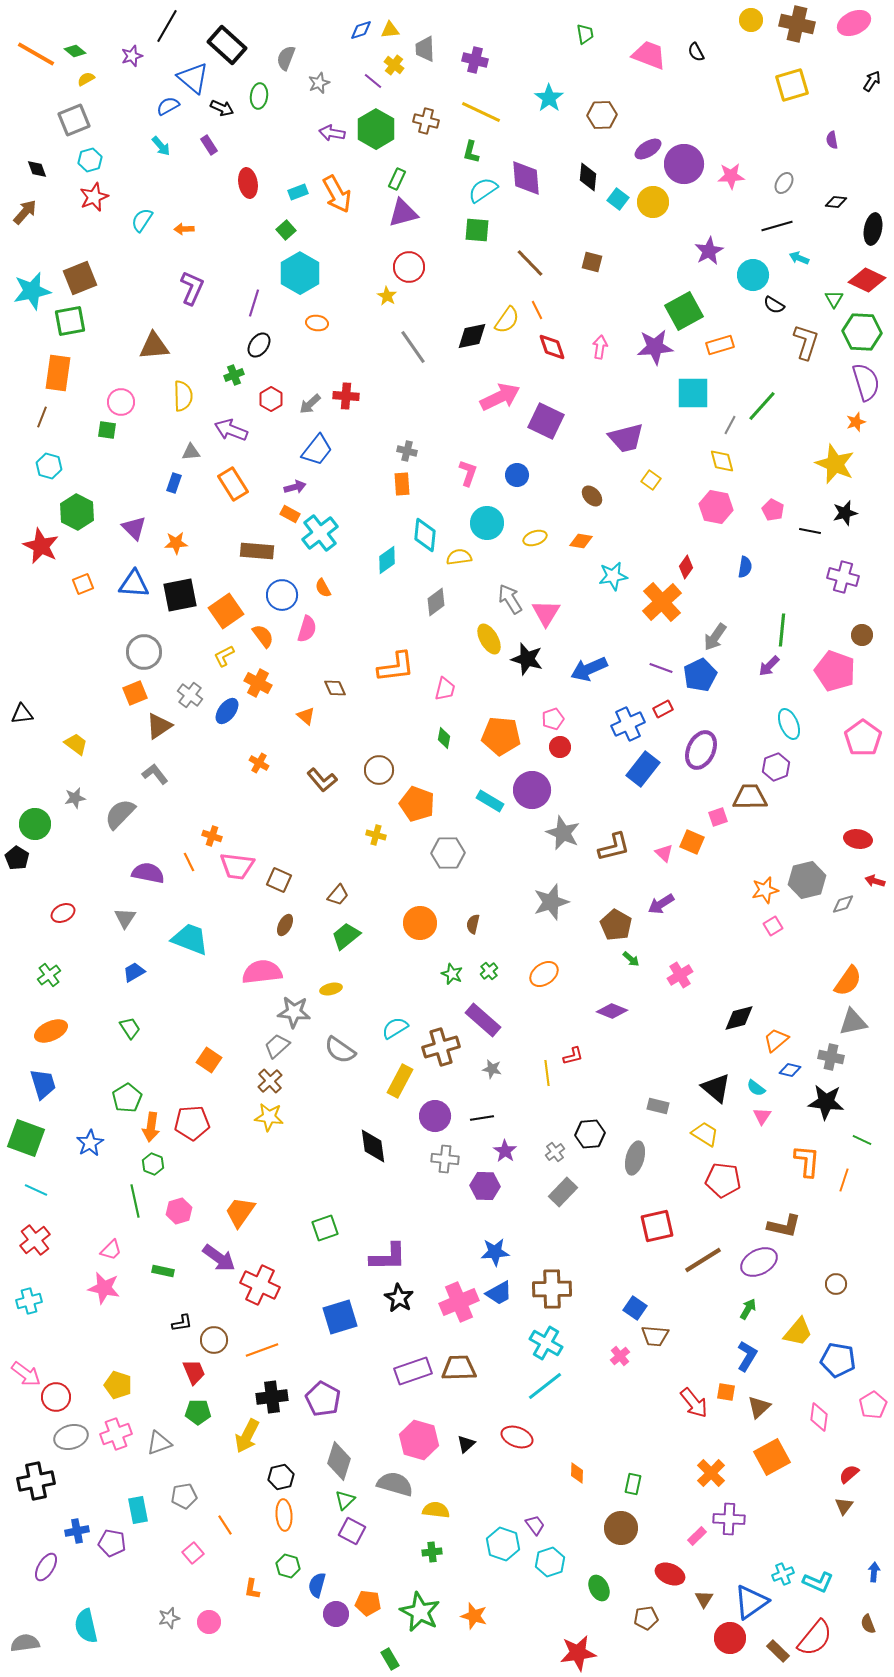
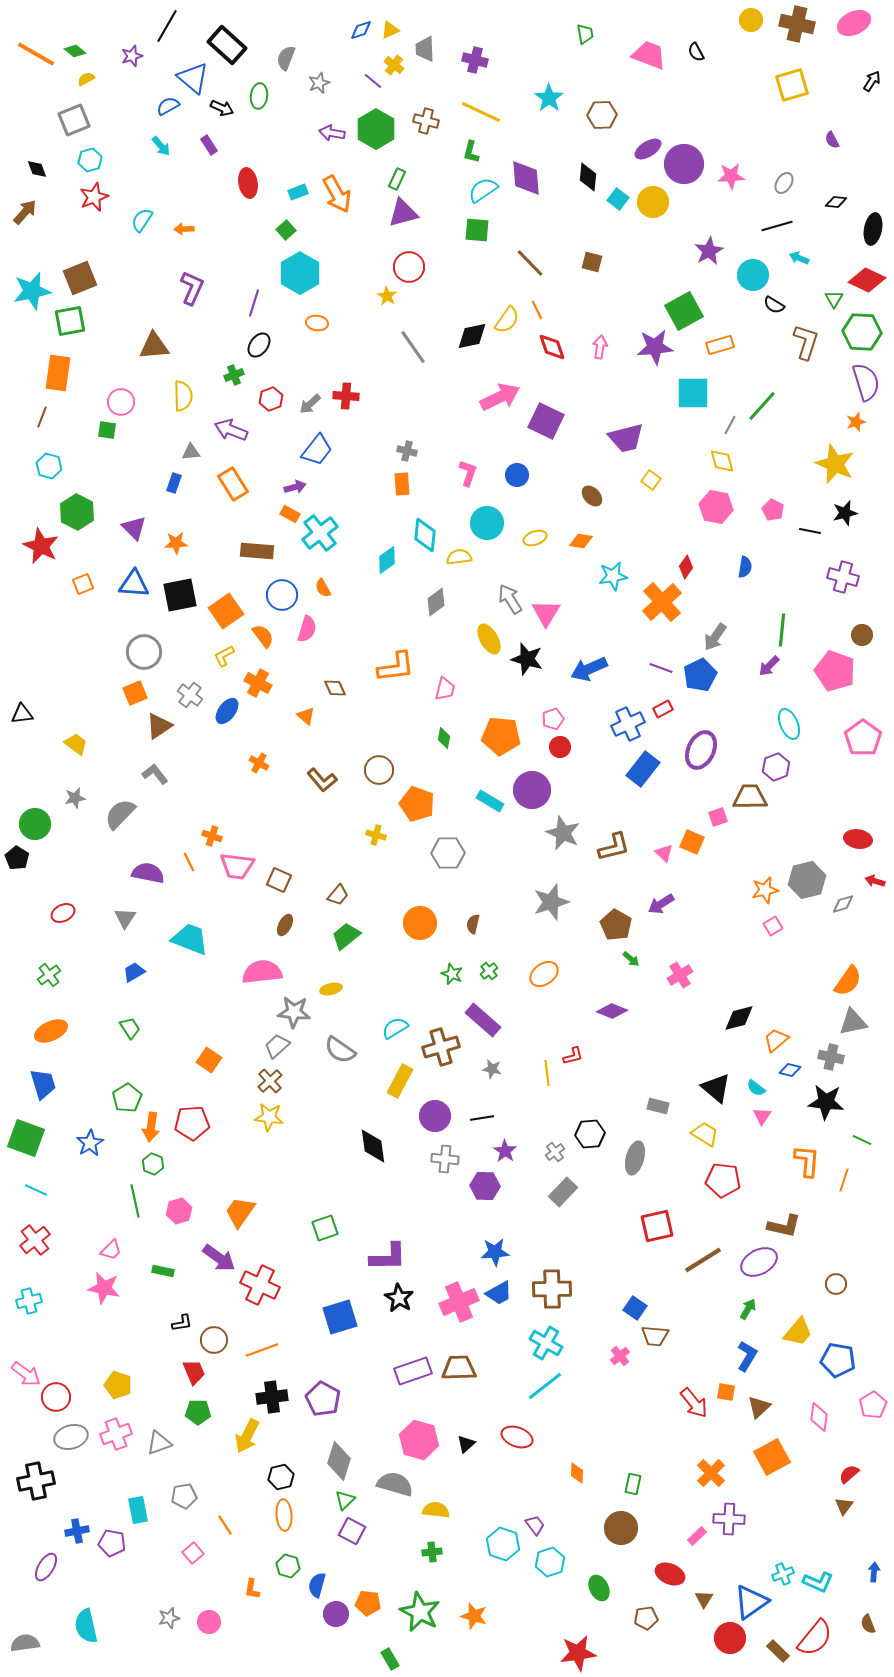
yellow triangle at (390, 30): rotated 18 degrees counterclockwise
purple semicircle at (832, 140): rotated 18 degrees counterclockwise
red hexagon at (271, 399): rotated 10 degrees clockwise
